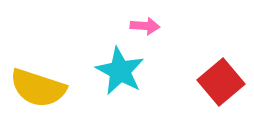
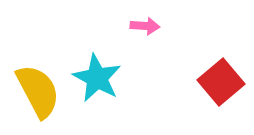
cyan star: moved 23 px left, 7 px down
yellow semicircle: moved 3 px down; rotated 136 degrees counterclockwise
